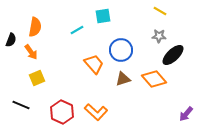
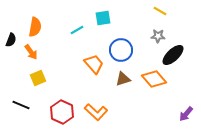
cyan square: moved 2 px down
gray star: moved 1 px left
yellow square: moved 1 px right
